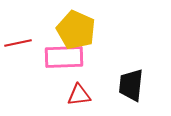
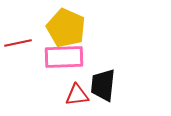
yellow pentagon: moved 10 px left, 2 px up
black trapezoid: moved 28 px left
red triangle: moved 2 px left
